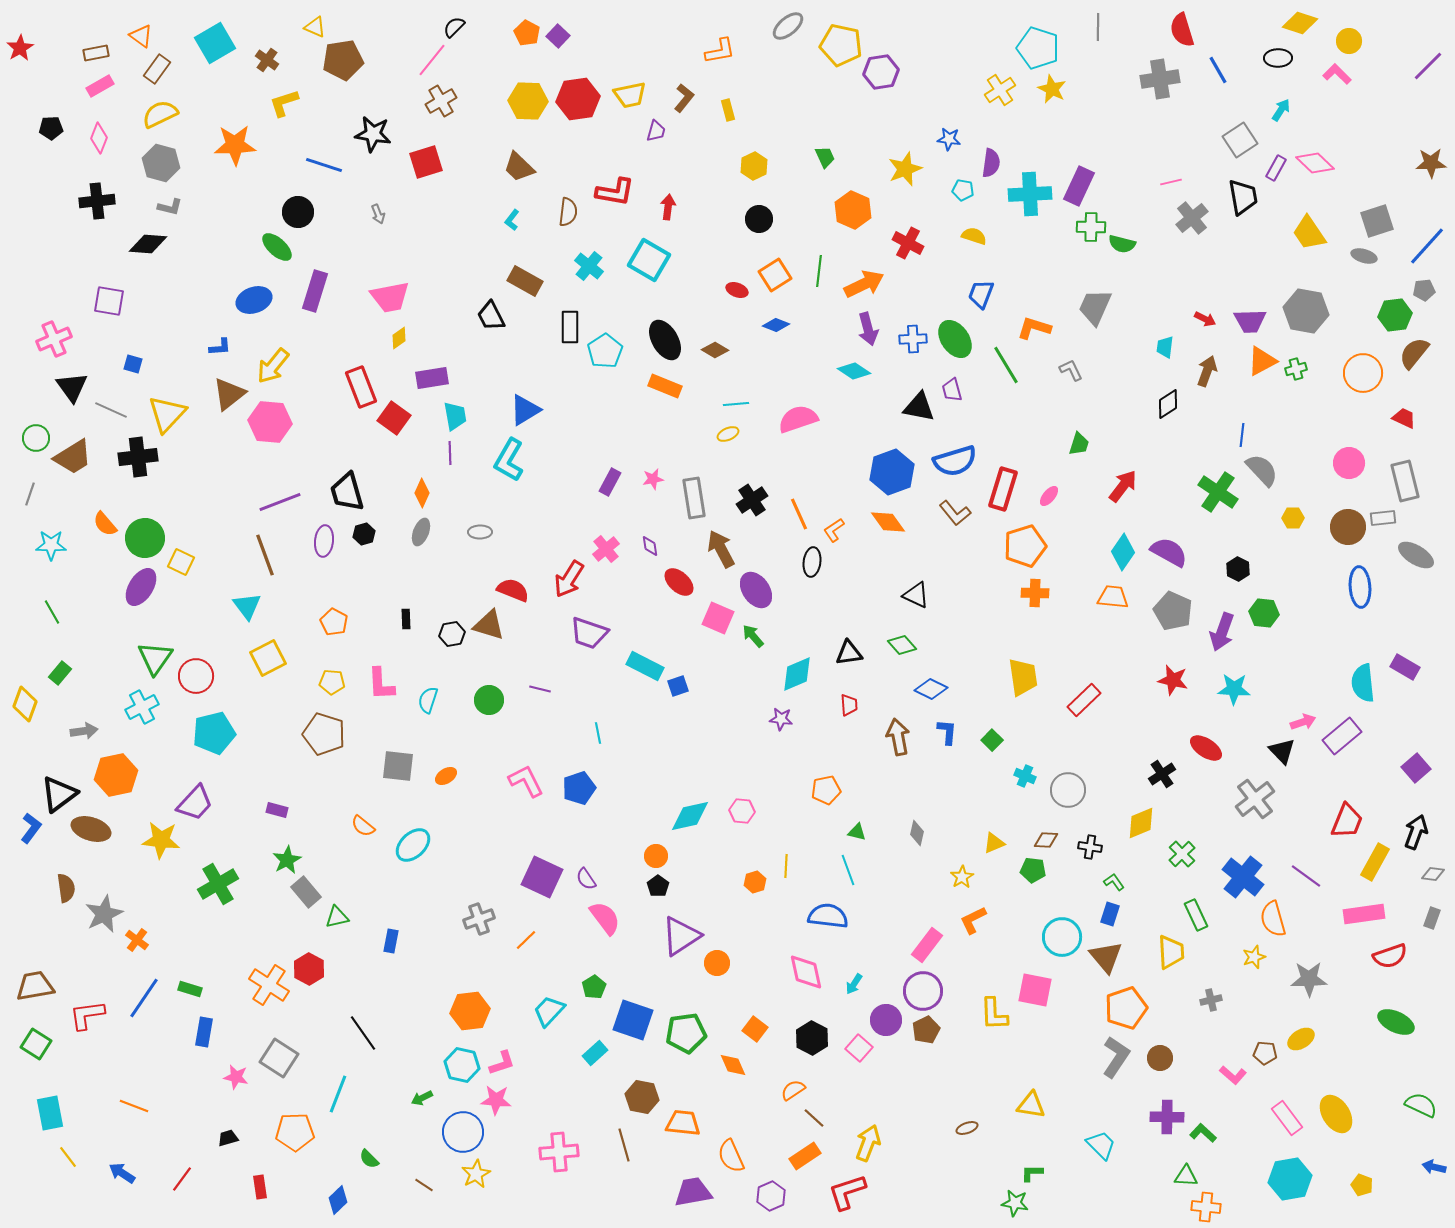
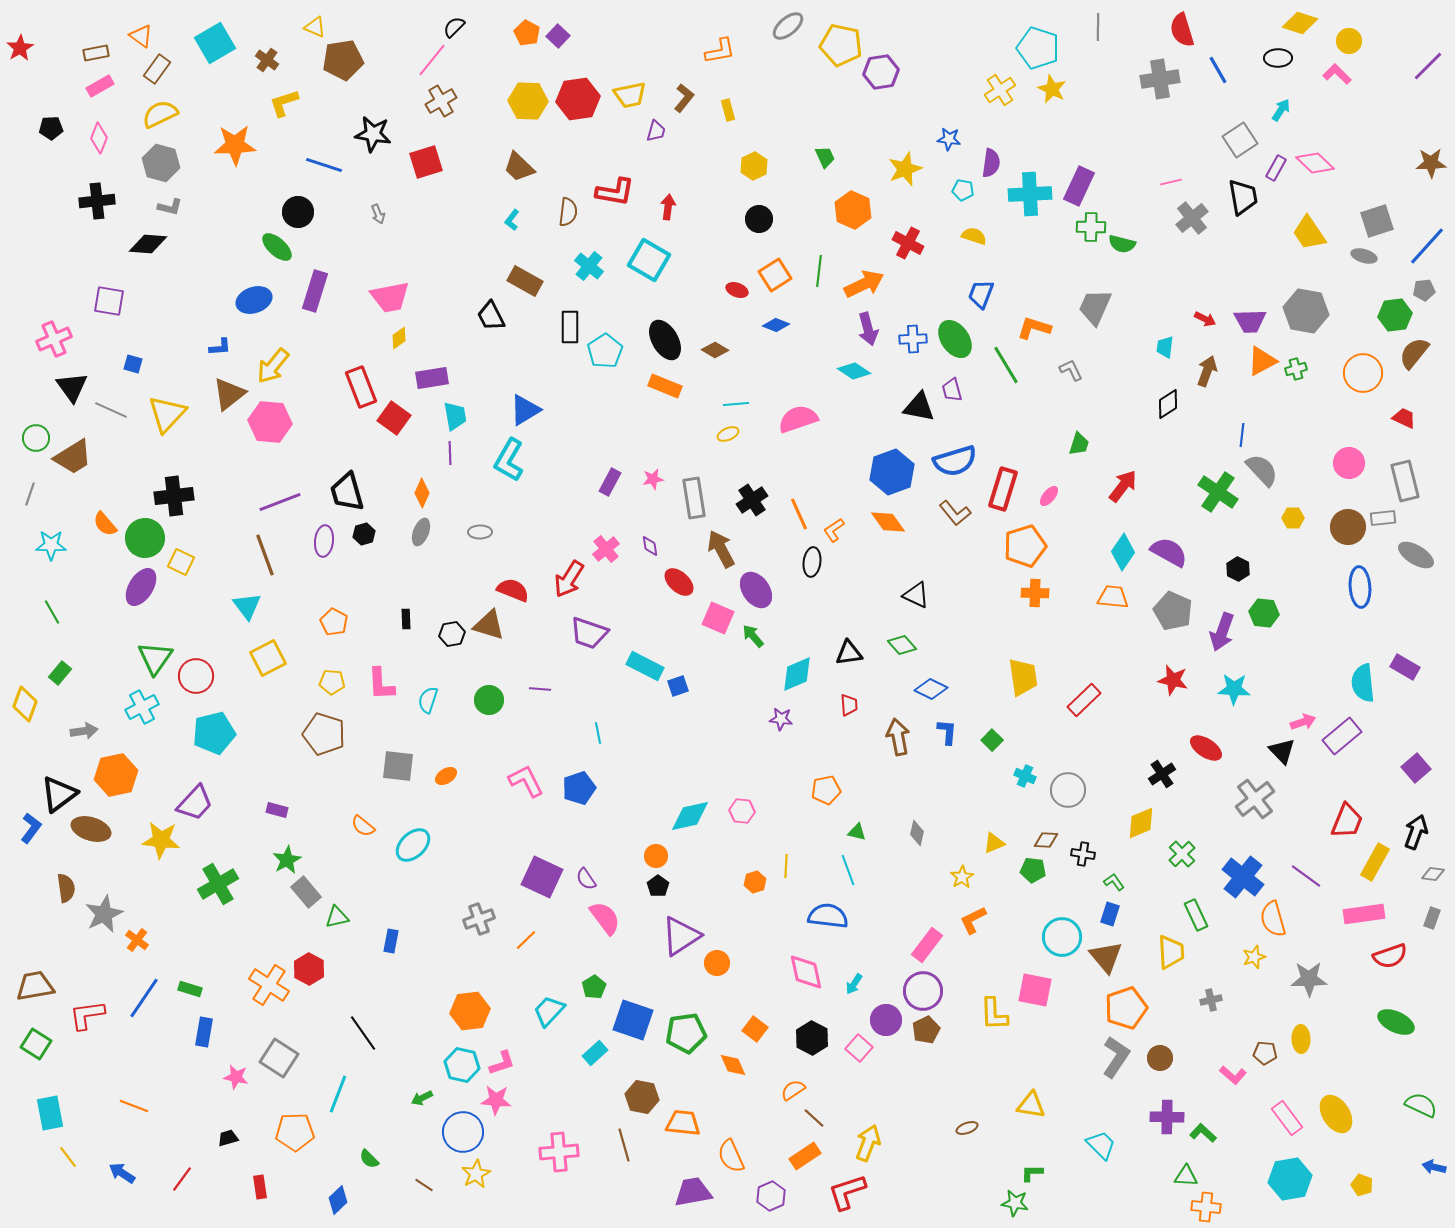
black cross at (138, 457): moved 36 px right, 39 px down
purple line at (540, 689): rotated 10 degrees counterclockwise
black cross at (1090, 847): moved 7 px left, 7 px down
yellow ellipse at (1301, 1039): rotated 60 degrees counterclockwise
